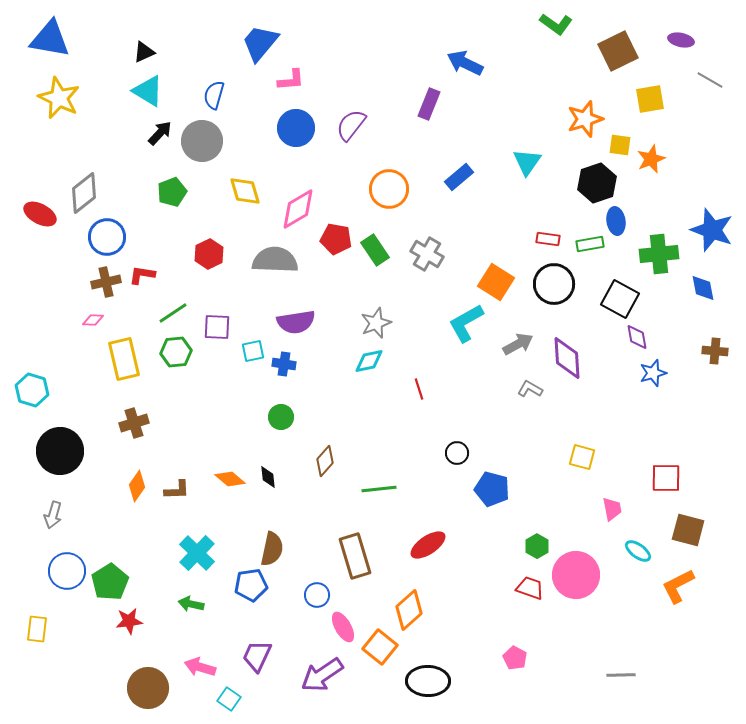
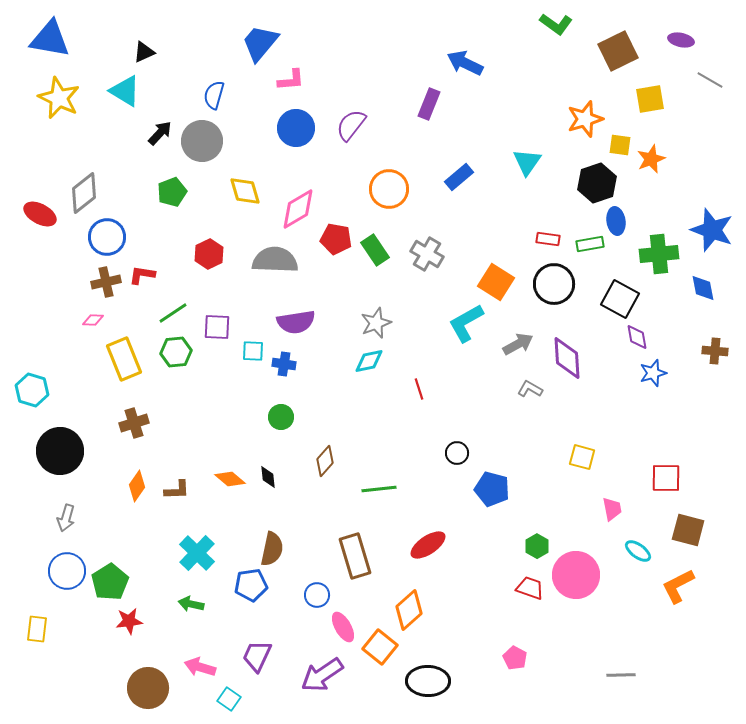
cyan triangle at (148, 91): moved 23 px left
cyan square at (253, 351): rotated 15 degrees clockwise
yellow rectangle at (124, 359): rotated 9 degrees counterclockwise
gray arrow at (53, 515): moved 13 px right, 3 px down
